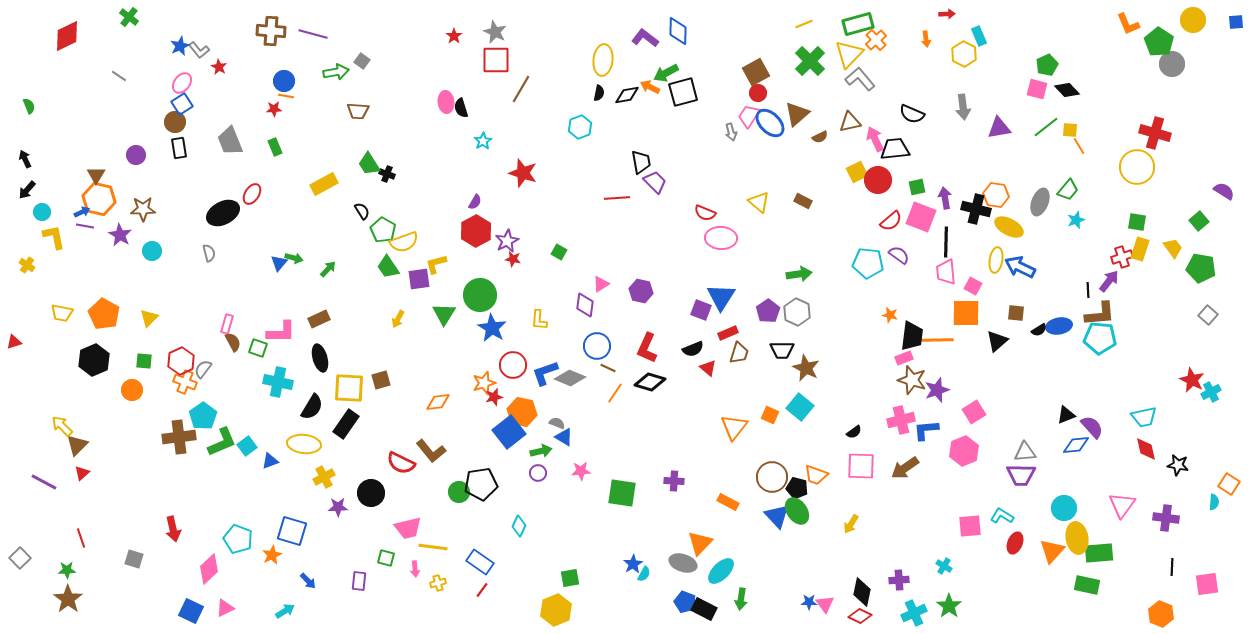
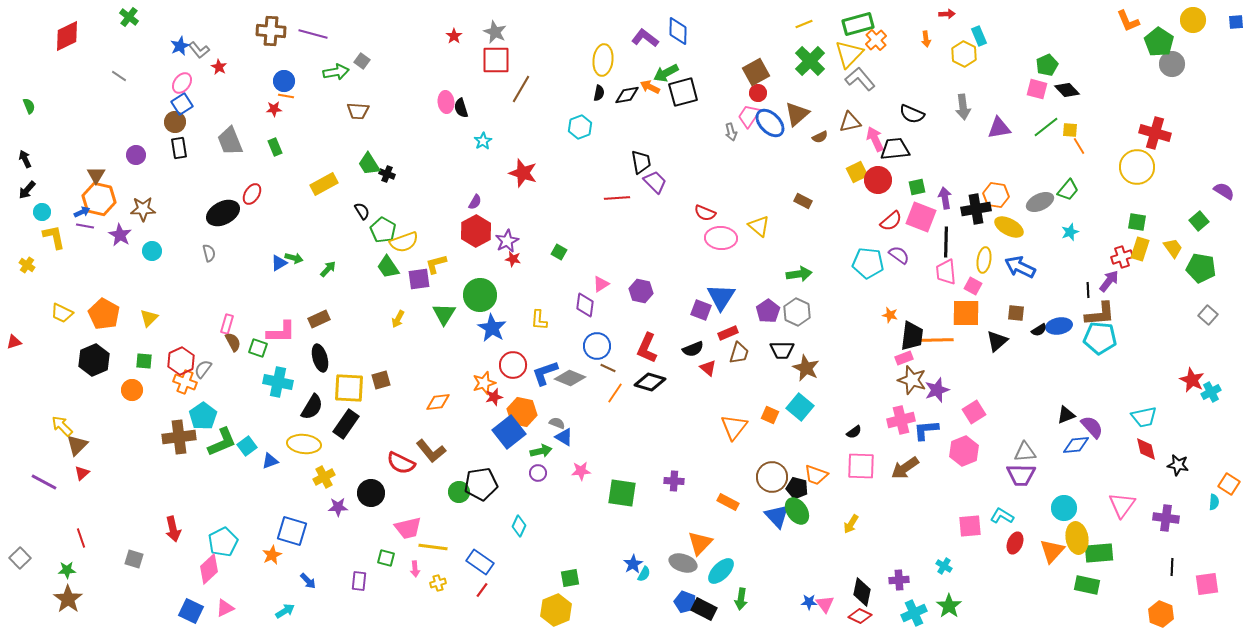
orange L-shape at (1128, 24): moved 3 px up
yellow triangle at (759, 202): moved 24 px down
gray ellipse at (1040, 202): rotated 44 degrees clockwise
black cross at (976, 209): rotated 24 degrees counterclockwise
cyan star at (1076, 220): moved 6 px left, 12 px down
yellow ellipse at (996, 260): moved 12 px left
blue triangle at (279, 263): rotated 18 degrees clockwise
yellow trapezoid at (62, 313): rotated 15 degrees clockwise
cyan pentagon at (238, 539): moved 15 px left, 3 px down; rotated 24 degrees clockwise
